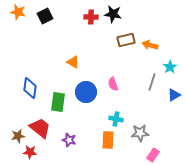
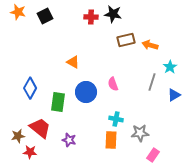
blue diamond: rotated 20 degrees clockwise
orange rectangle: moved 3 px right
